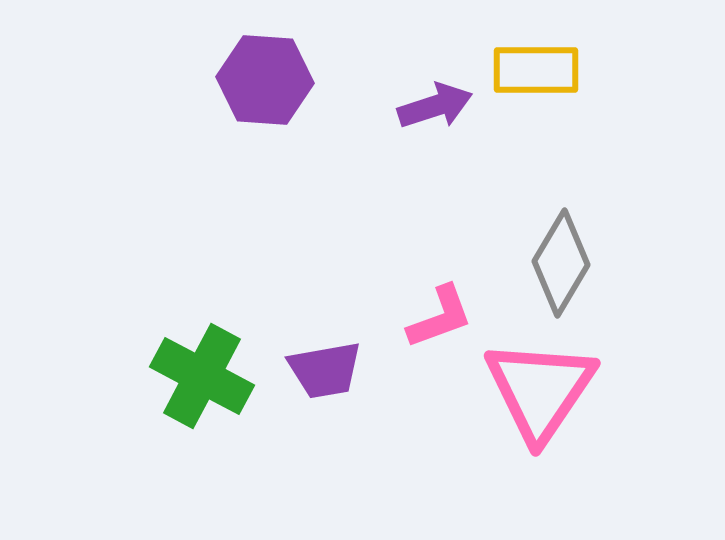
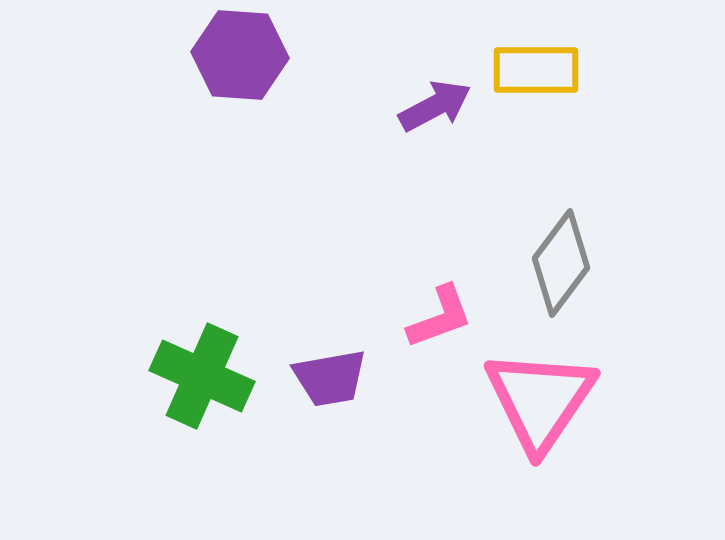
purple hexagon: moved 25 px left, 25 px up
purple arrow: rotated 10 degrees counterclockwise
gray diamond: rotated 6 degrees clockwise
purple trapezoid: moved 5 px right, 8 px down
green cross: rotated 4 degrees counterclockwise
pink triangle: moved 10 px down
